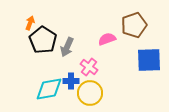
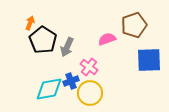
blue cross: rotated 21 degrees counterclockwise
